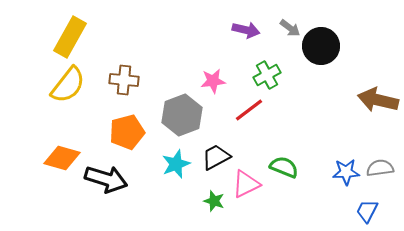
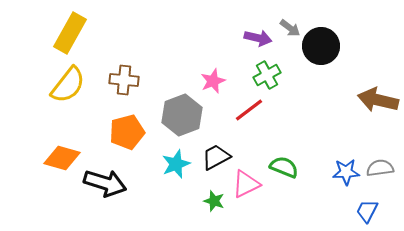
purple arrow: moved 12 px right, 8 px down
yellow rectangle: moved 4 px up
pink star: rotated 15 degrees counterclockwise
black arrow: moved 1 px left, 4 px down
